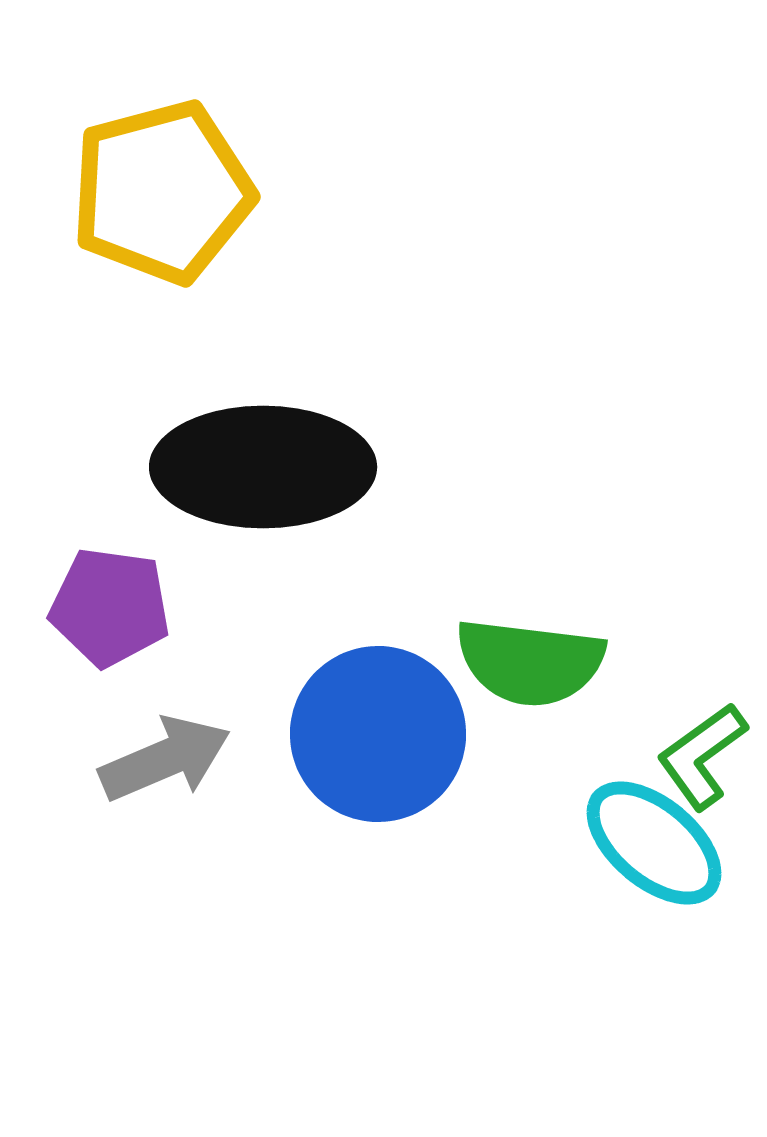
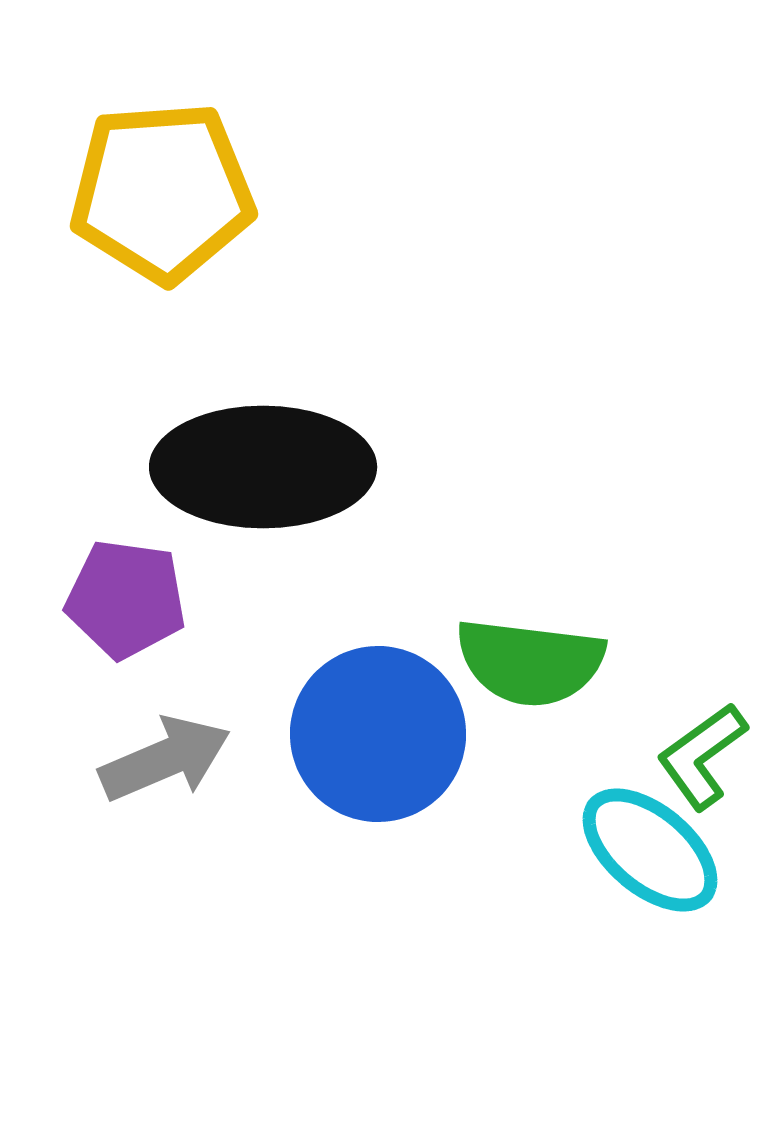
yellow pentagon: rotated 11 degrees clockwise
purple pentagon: moved 16 px right, 8 px up
cyan ellipse: moved 4 px left, 7 px down
